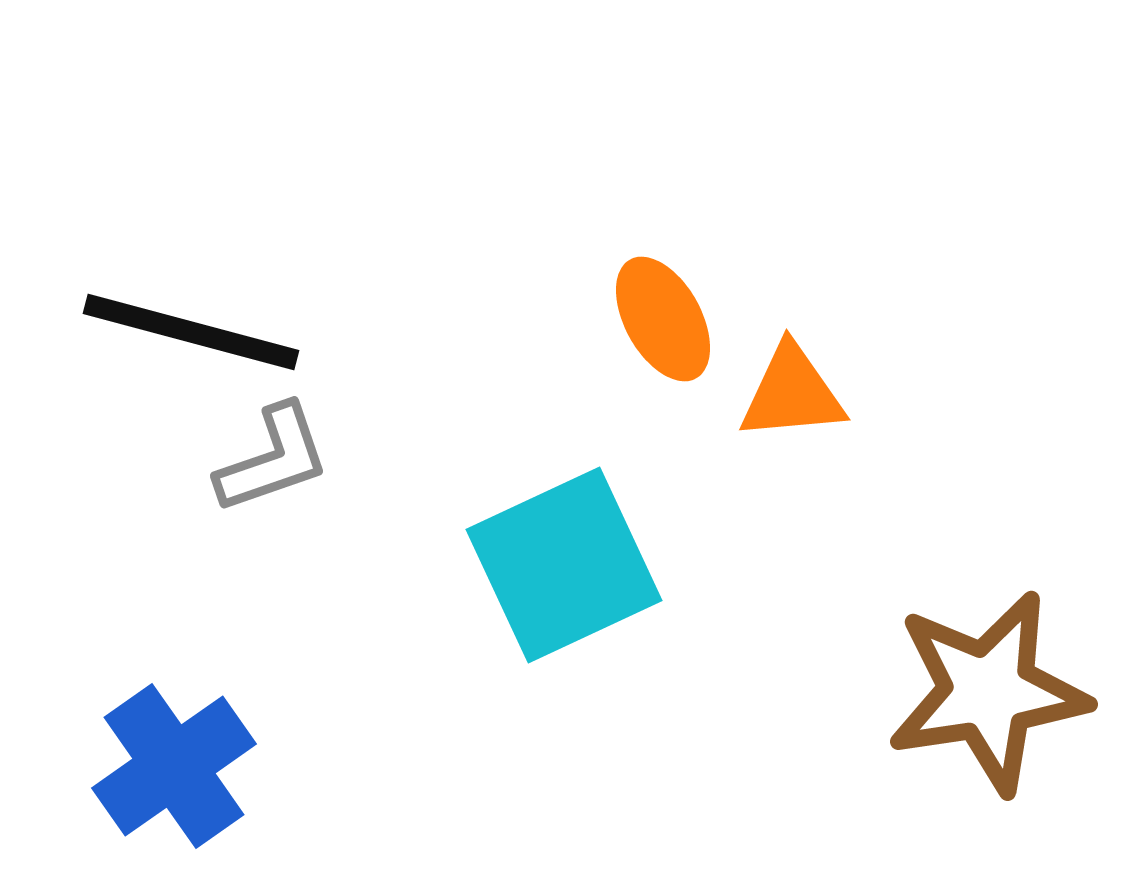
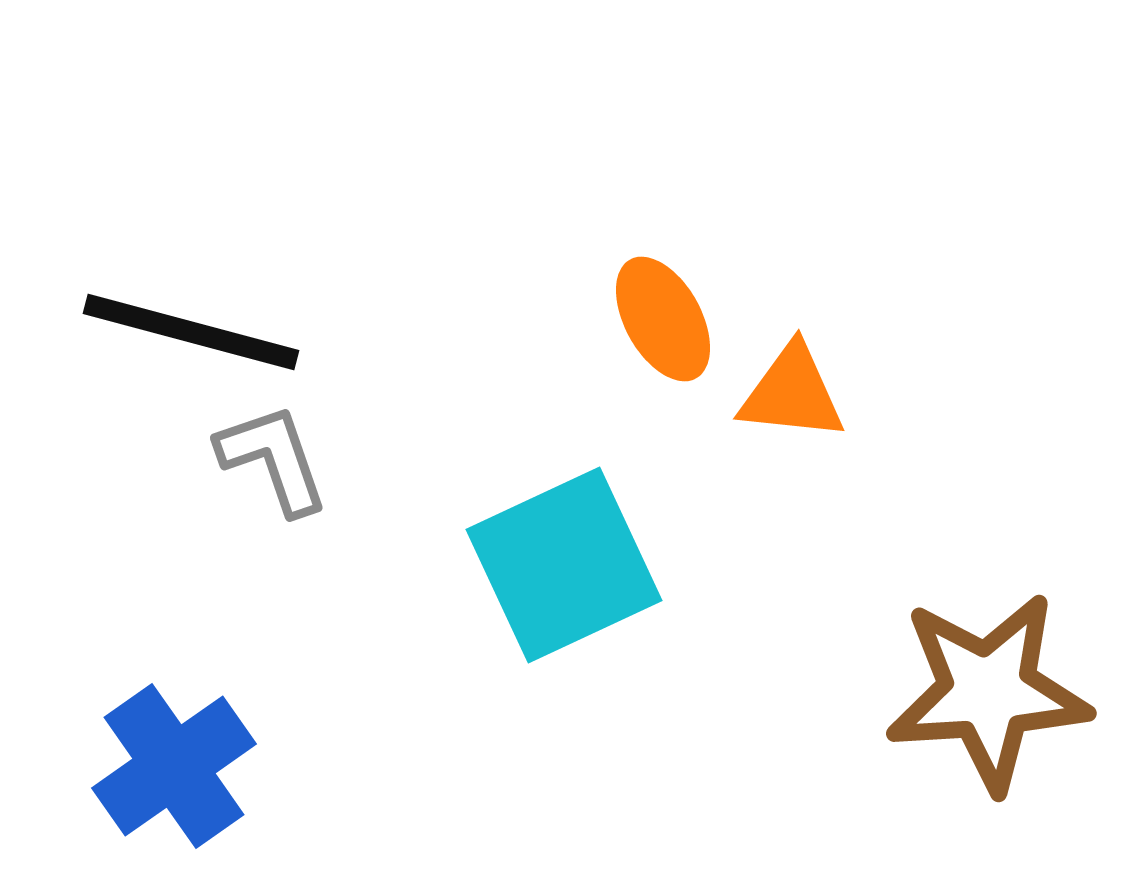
orange triangle: rotated 11 degrees clockwise
gray L-shape: rotated 90 degrees counterclockwise
brown star: rotated 5 degrees clockwise
